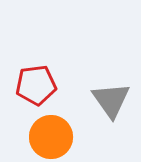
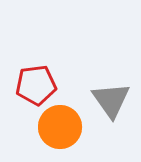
orange circle: moved 9 px right, 10 px up
